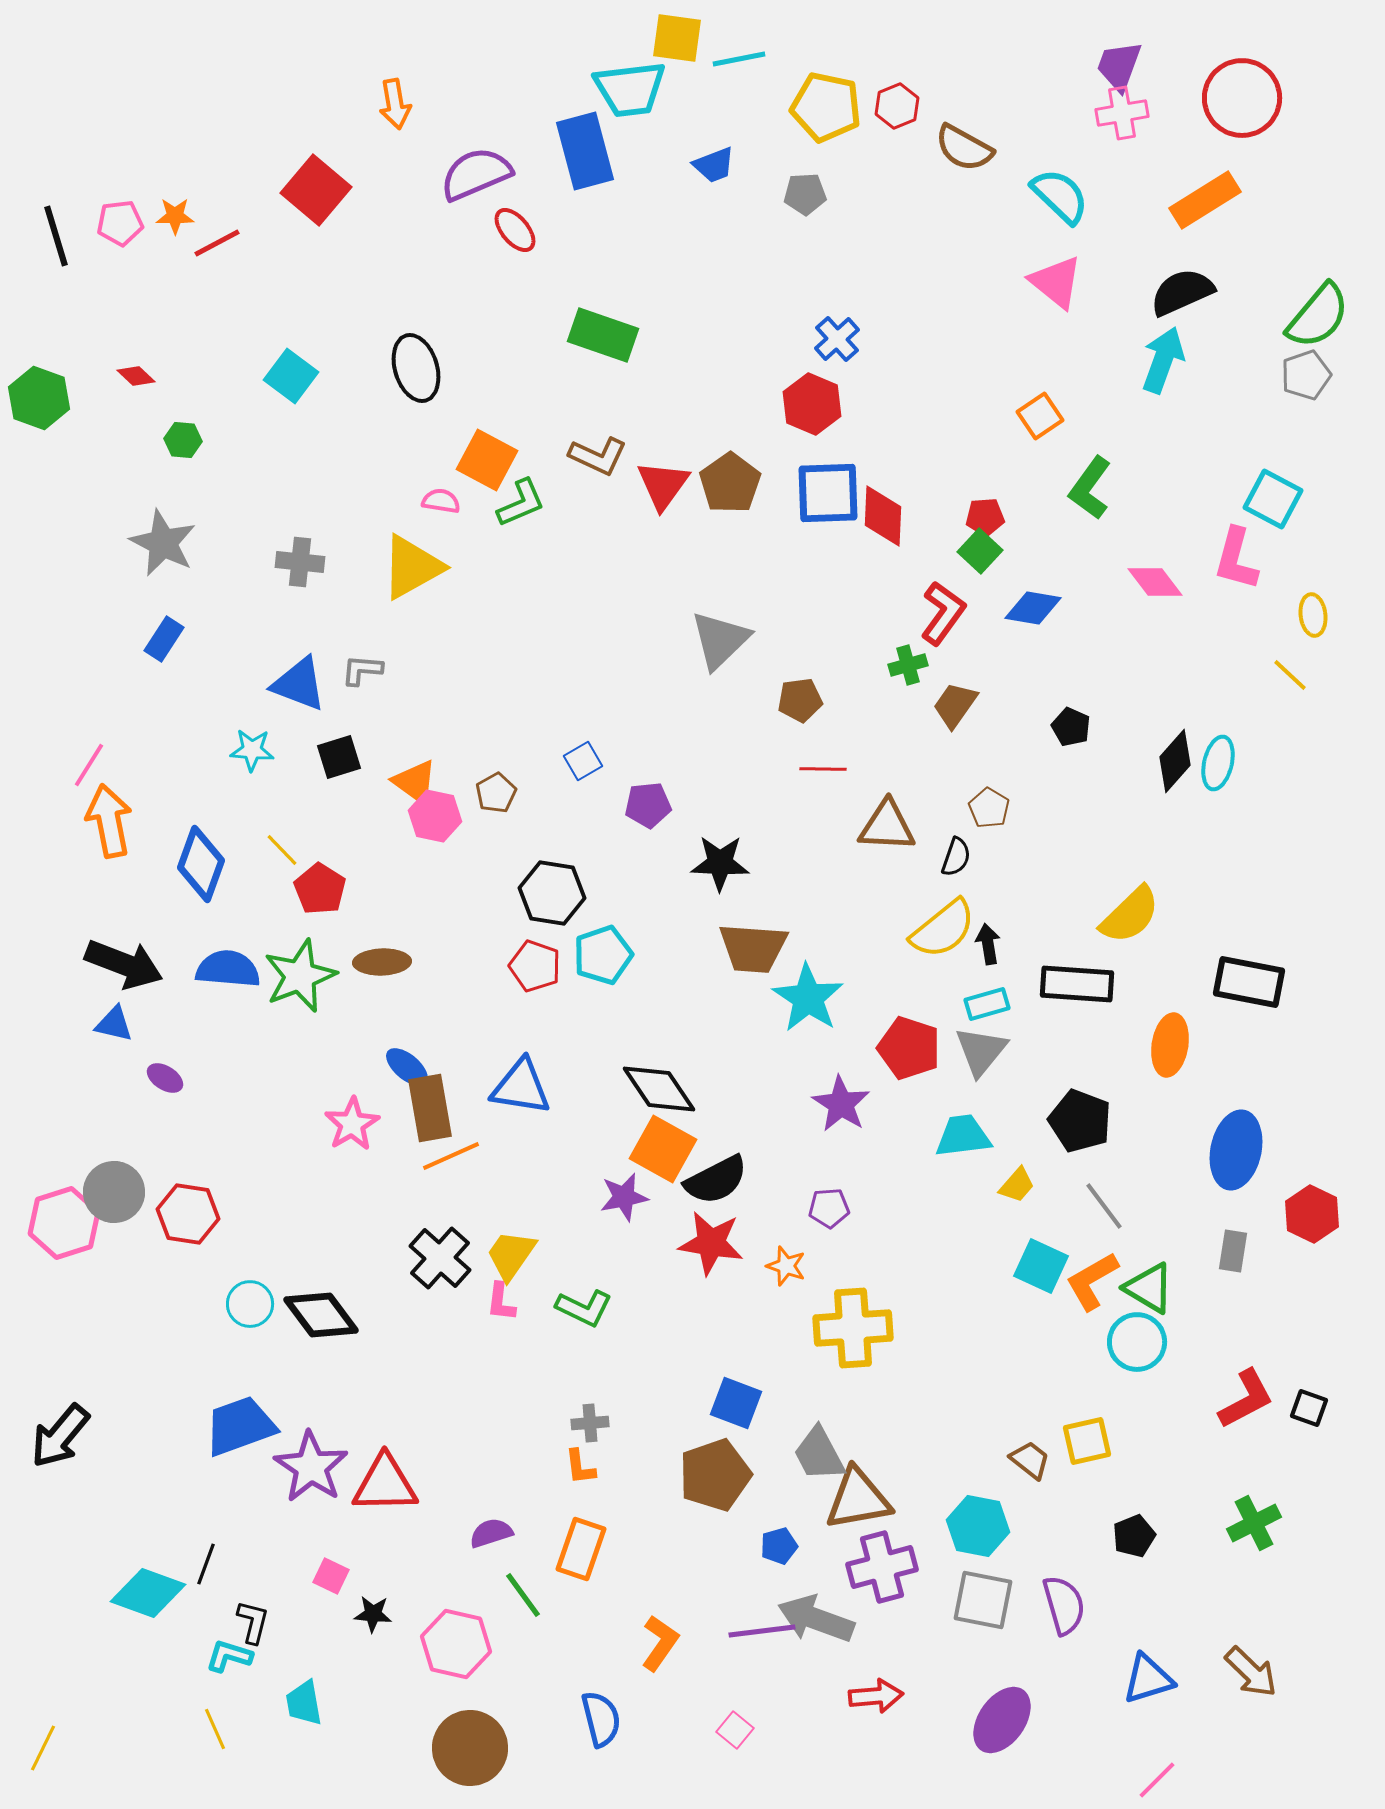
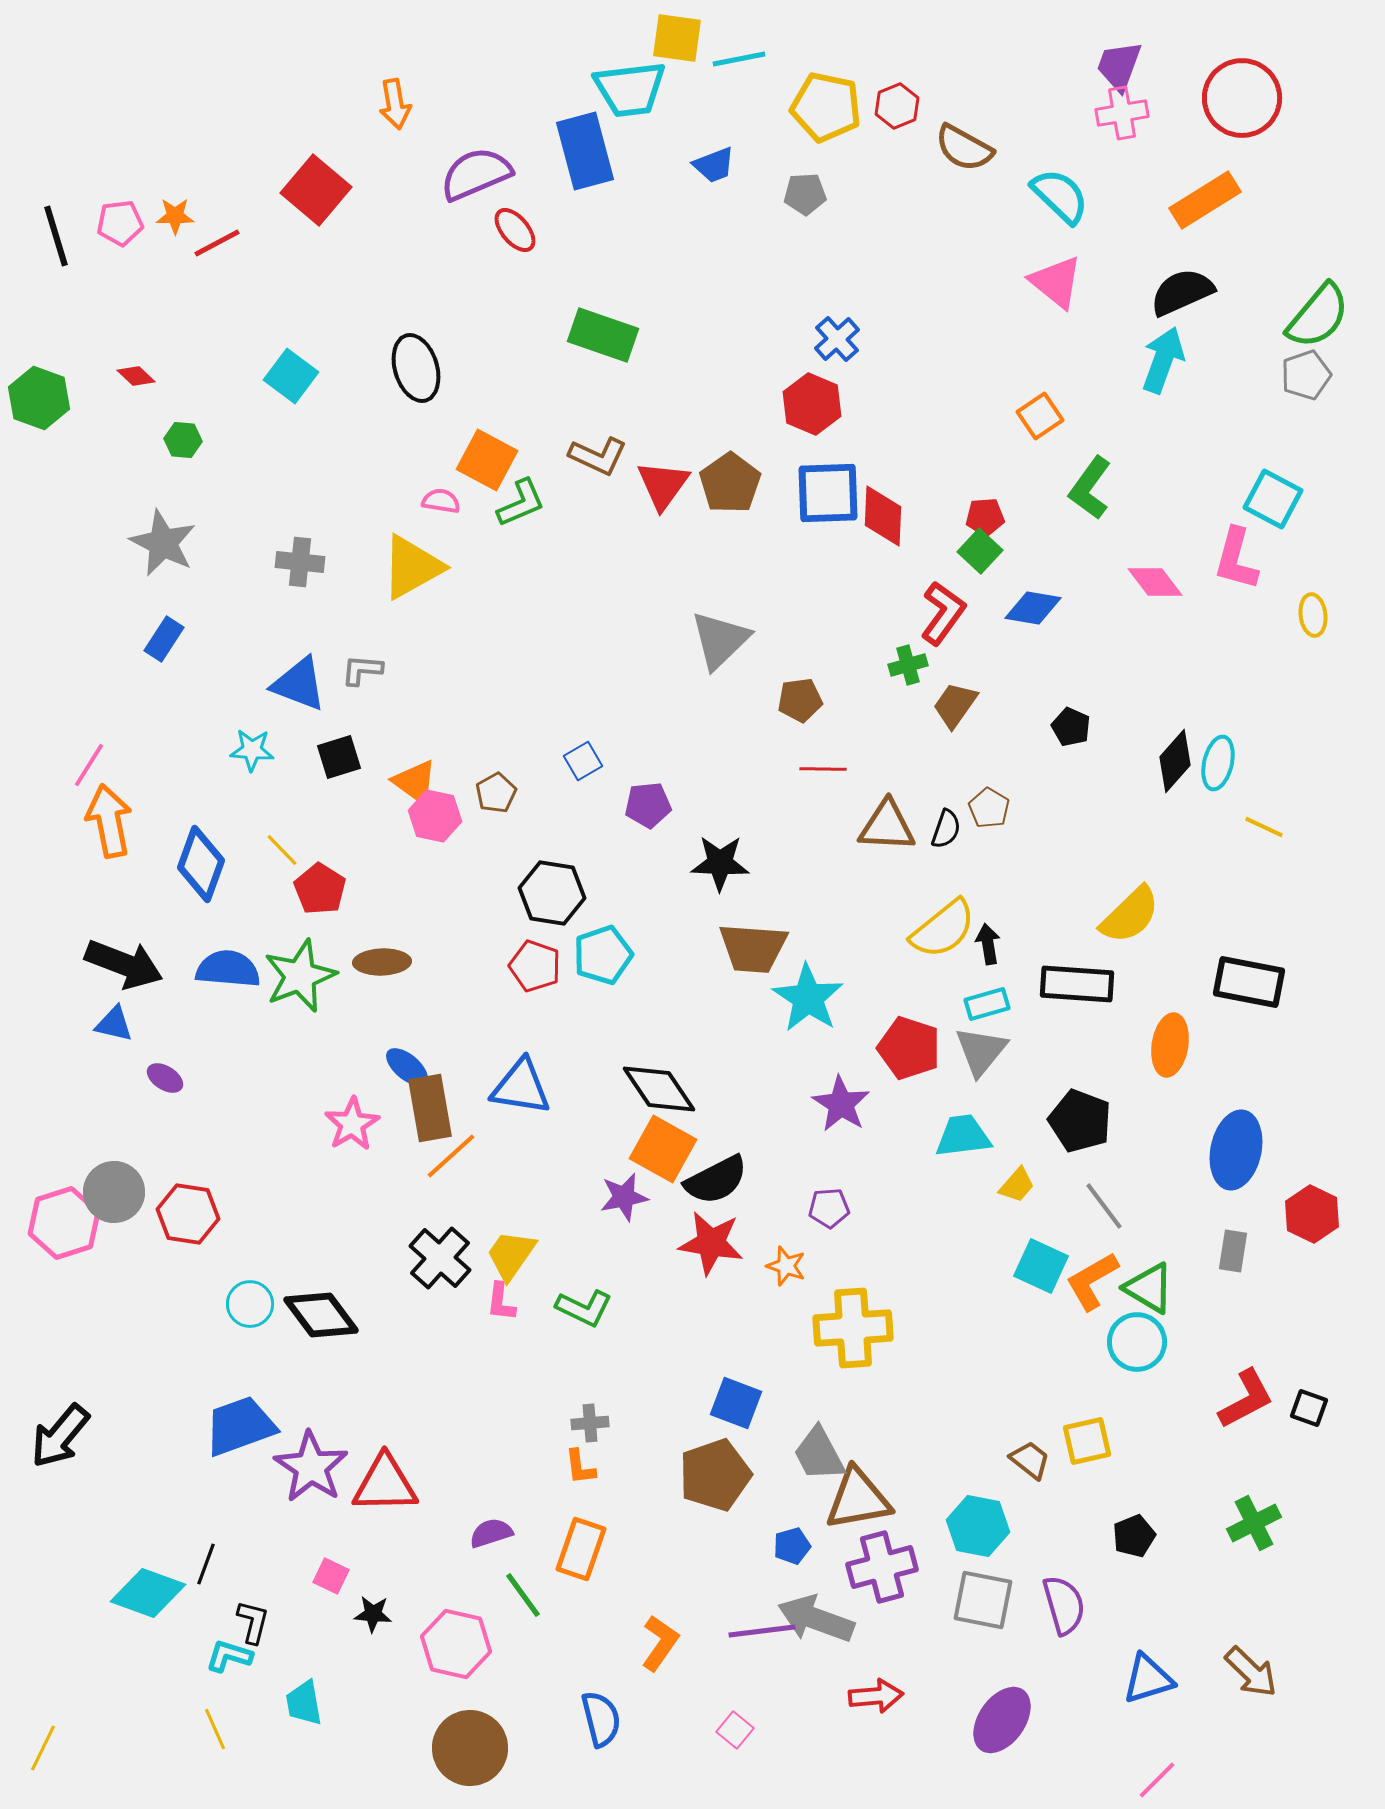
yellow line at (1290, 675): moved 26 px left, 152 px down; rotated 18 degrees counterclockwise
black semicircle at (956, 857): moved 10 px left, 28 px up
orange line at (451, 1156): rotated 18 degrees counterclockwise
blue pentagon at (779, 1546): moved 13 px right
